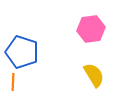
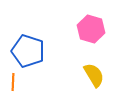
pink hexagon: rotated 24 degrees clockwise
blue pentagon: moved 6 px right, 1 px up
